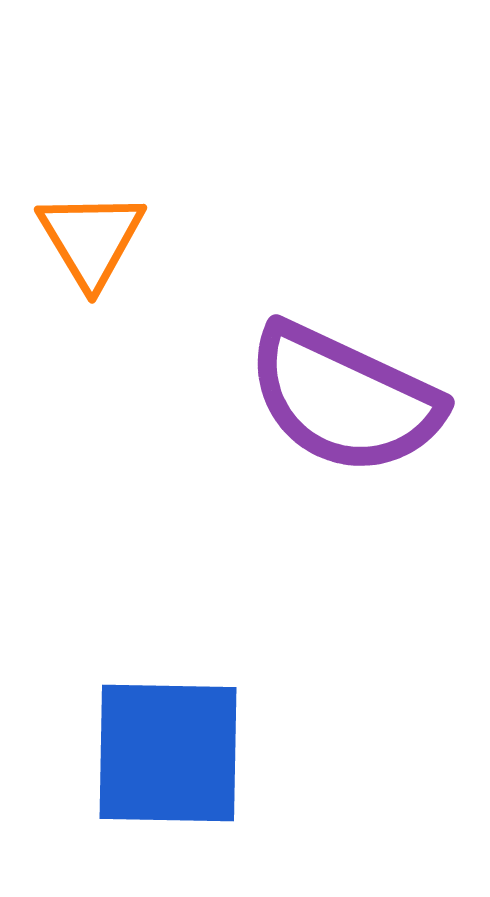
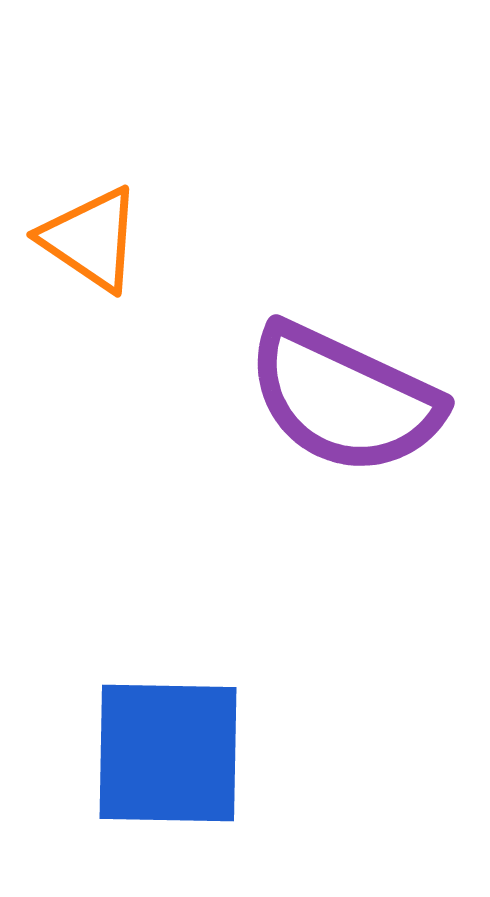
orange triangle: rotated 25 degrees counterclockwise
